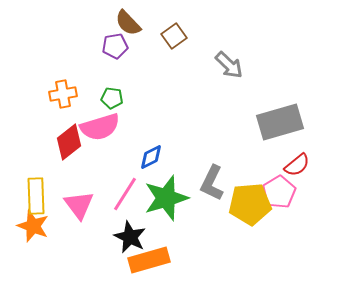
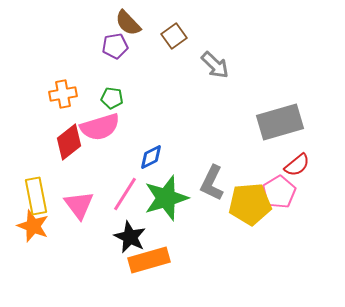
gray arrow: moved 14 px left
yellow rectangle: rotated 9 degrees counterclockwise
